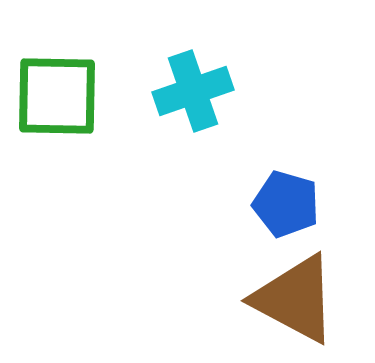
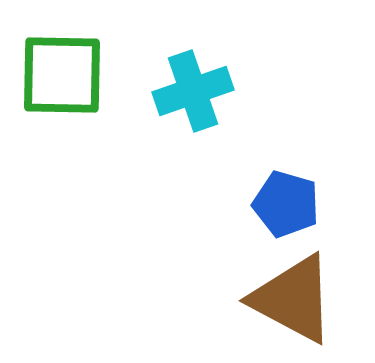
green square: moved 5 px right, 21 px up
brown triangle: moved 2 px left
